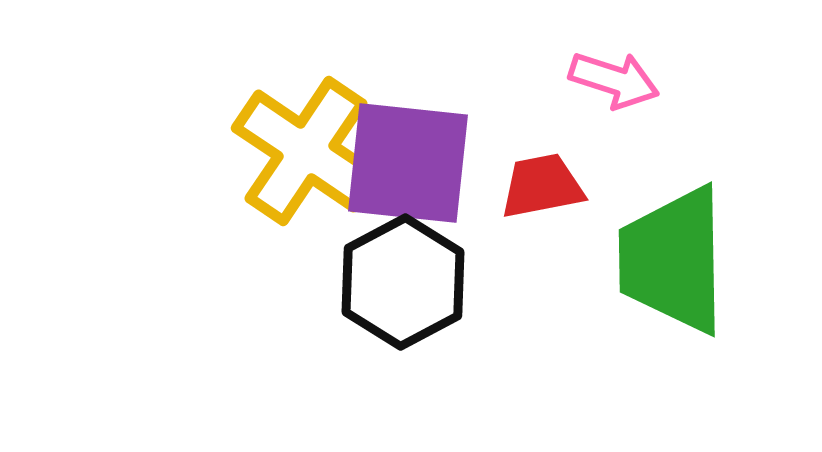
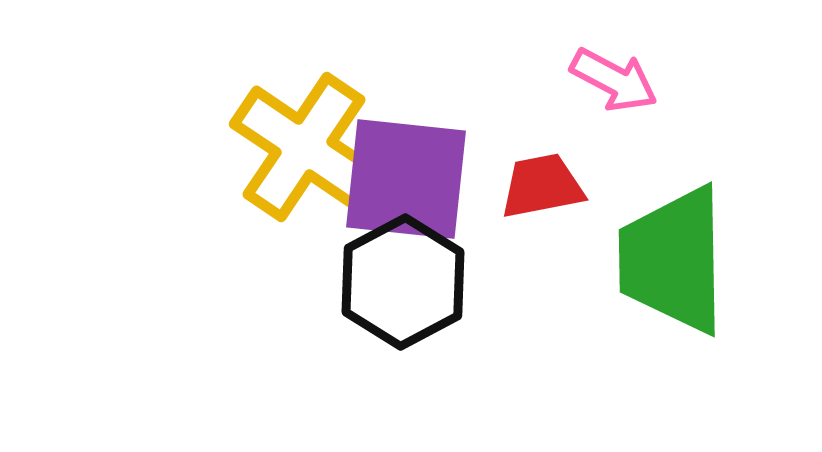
pink arrow: rotated 10 degrees clockwise
yellow cross: moved 2 px left, 4 px up
purple square: moved 2 px left, 16 px down
